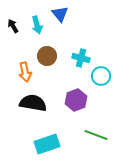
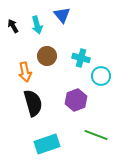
blue triangle: moved 2 px right, 1 px down
black semicircle: rotated 64 degrees clockwise
